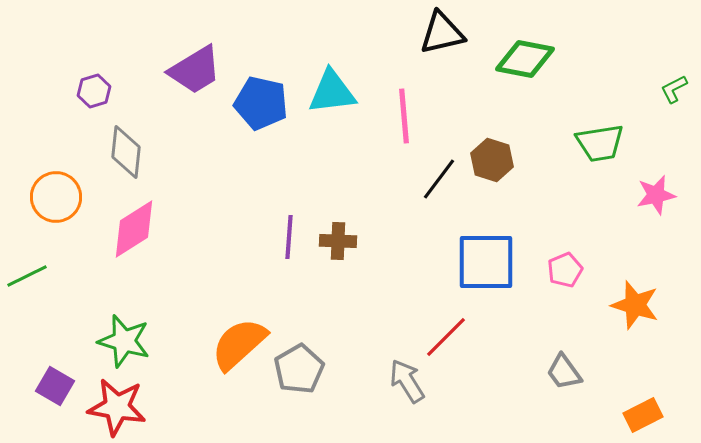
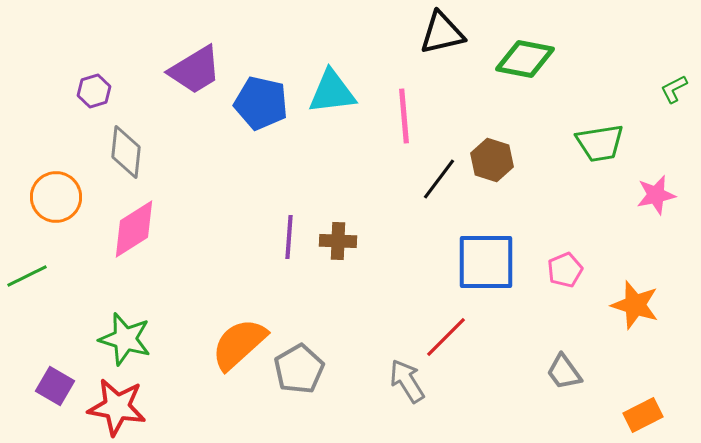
green star: moved 1 px right, 2 px up
